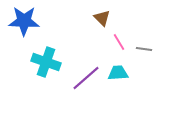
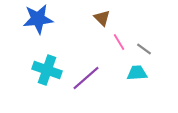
blue star: moved 14 px right, 2 px up; rotated 8 degrees counterclockwise
gray line: rotated 28 degrees clockwise
cyan cross: moved 1 px right, 8 px down
cyan trapezoid: moved 19 px right
